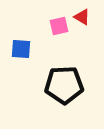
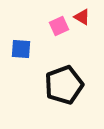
pink square: rotated 12 degrees counterclockwise
black pentagon: rotated 18 degrees counterclockwise
